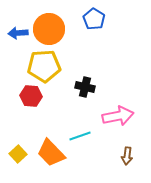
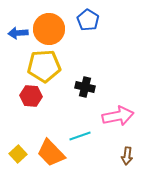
blue pentagon: moved 6 px left, 1 px down
